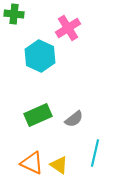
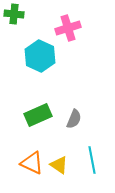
pink cross: rotated 15 degrees clockwise
gray semicircle: rotated 30 degrees counterclockwise
cyan line: moved 3 px left, 7 px down; rotated 24 degrees counterclockwise
